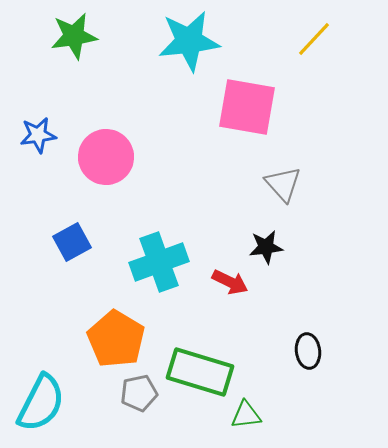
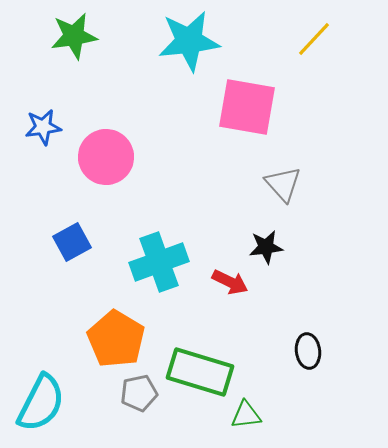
blue star: moved 5 px right, 8 px up
